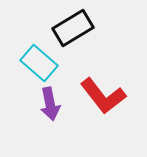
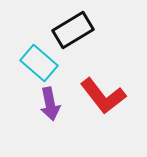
black rectangle: moved 2 px down
